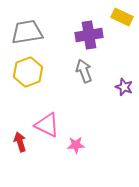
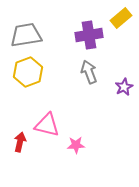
yellow rectangle: moved 1 px left, 1 px down; rotated 65 degrees counterclockwise
gray trapezoid: moved 1 px left, 3 px down
gray arrow: moved 5 px right, 1 px down
purple star: rotated 24 degrees clockwise
pink triangle: rotated 12 degrees counterclockwise
red arrow: rotated 30 degrees clockwise
